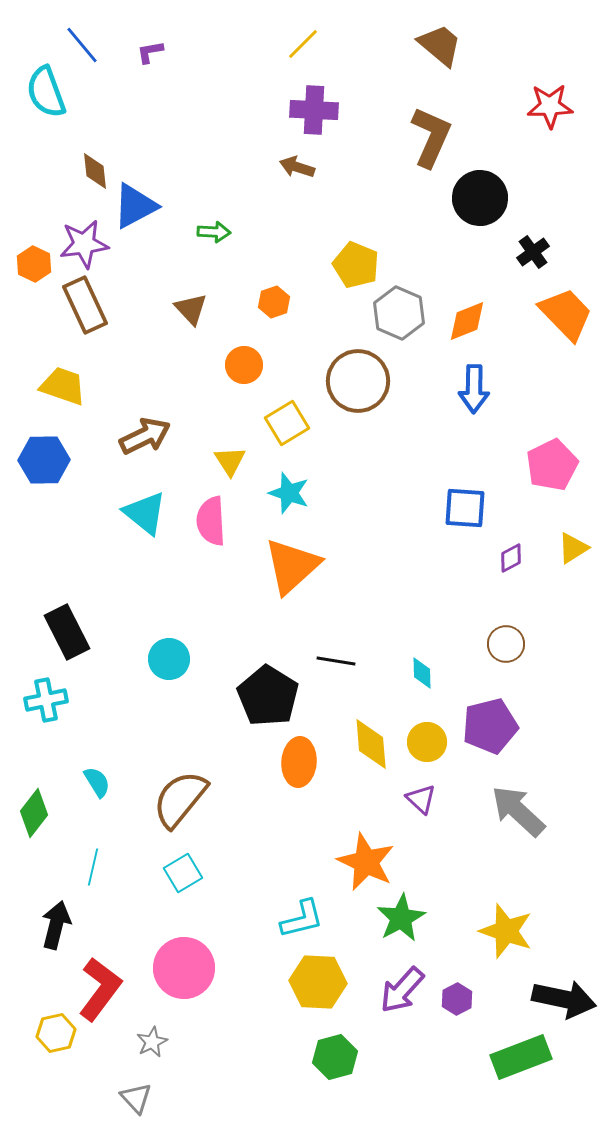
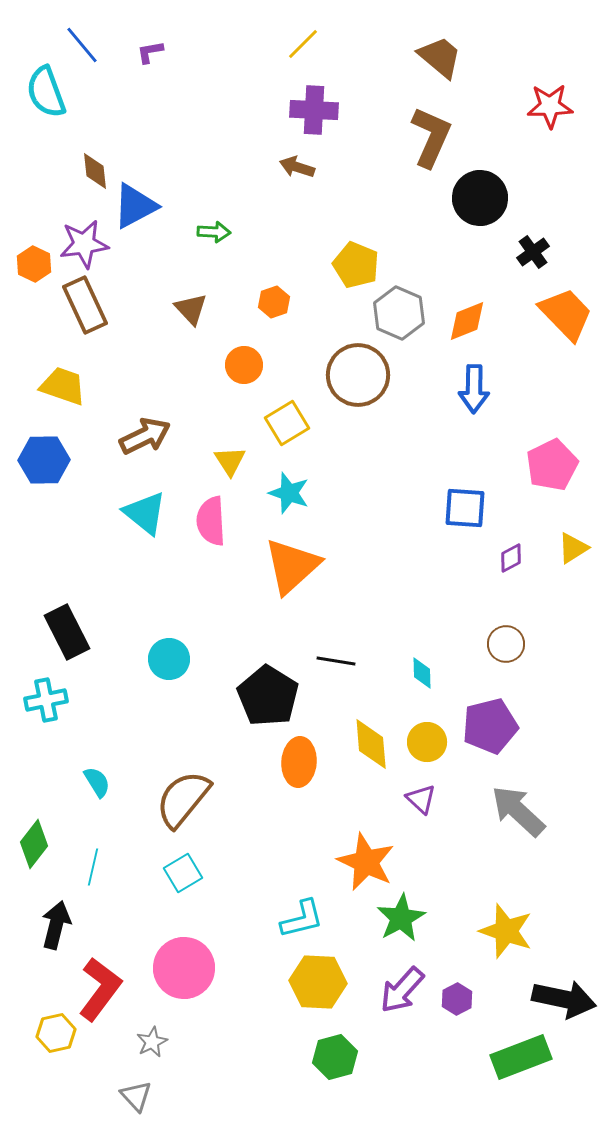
brown trapezoid at (440, 45): moved 12 px down
brown circle at (358, 381): moved 6 px up
brown semicircle at (180, 799): moved 3 px right
green diamond at (34, 813): moved 31 px down
gray triangle at (136, 1098): moved 2 px up
